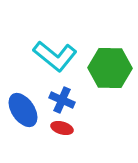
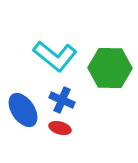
red ellipse: moved 2 px left
